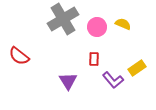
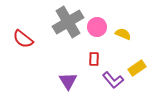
gray cross: moved 5 px right, 3 px down
yellow semicircle: moved 10 px down
red semicircle: moved 4 px right, 17 px up
